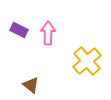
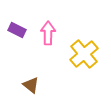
purple rectangle: moved 2 px left
yellow cross: moved 3 px left, 7 px up
